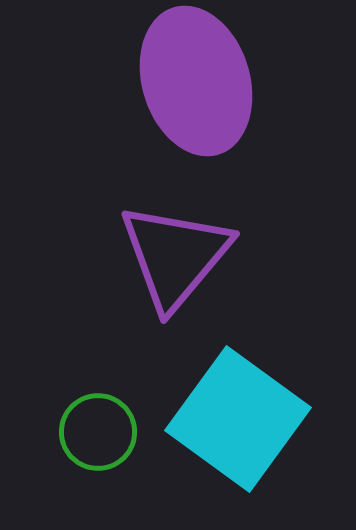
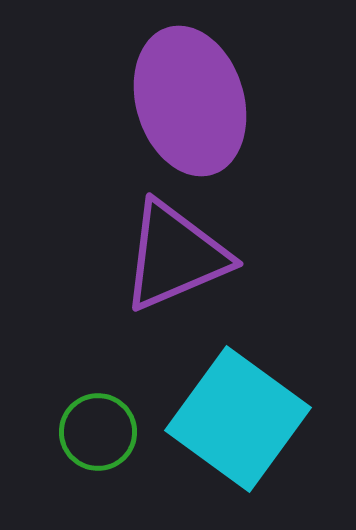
purple ellipse: moved 6 px left, 20 px down
purple triangle: rotated 27 degrees clockwise
